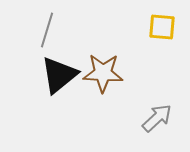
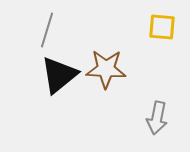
brown star: moved 3 px right, 4 px up
gray arrow: rotated 144 degrees clockwise
